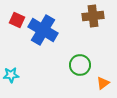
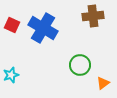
red square: moved 5 px left, 5 px down
blue cross: moved 2 px up
cyan star: rotated 14 degrees counterclockwise
